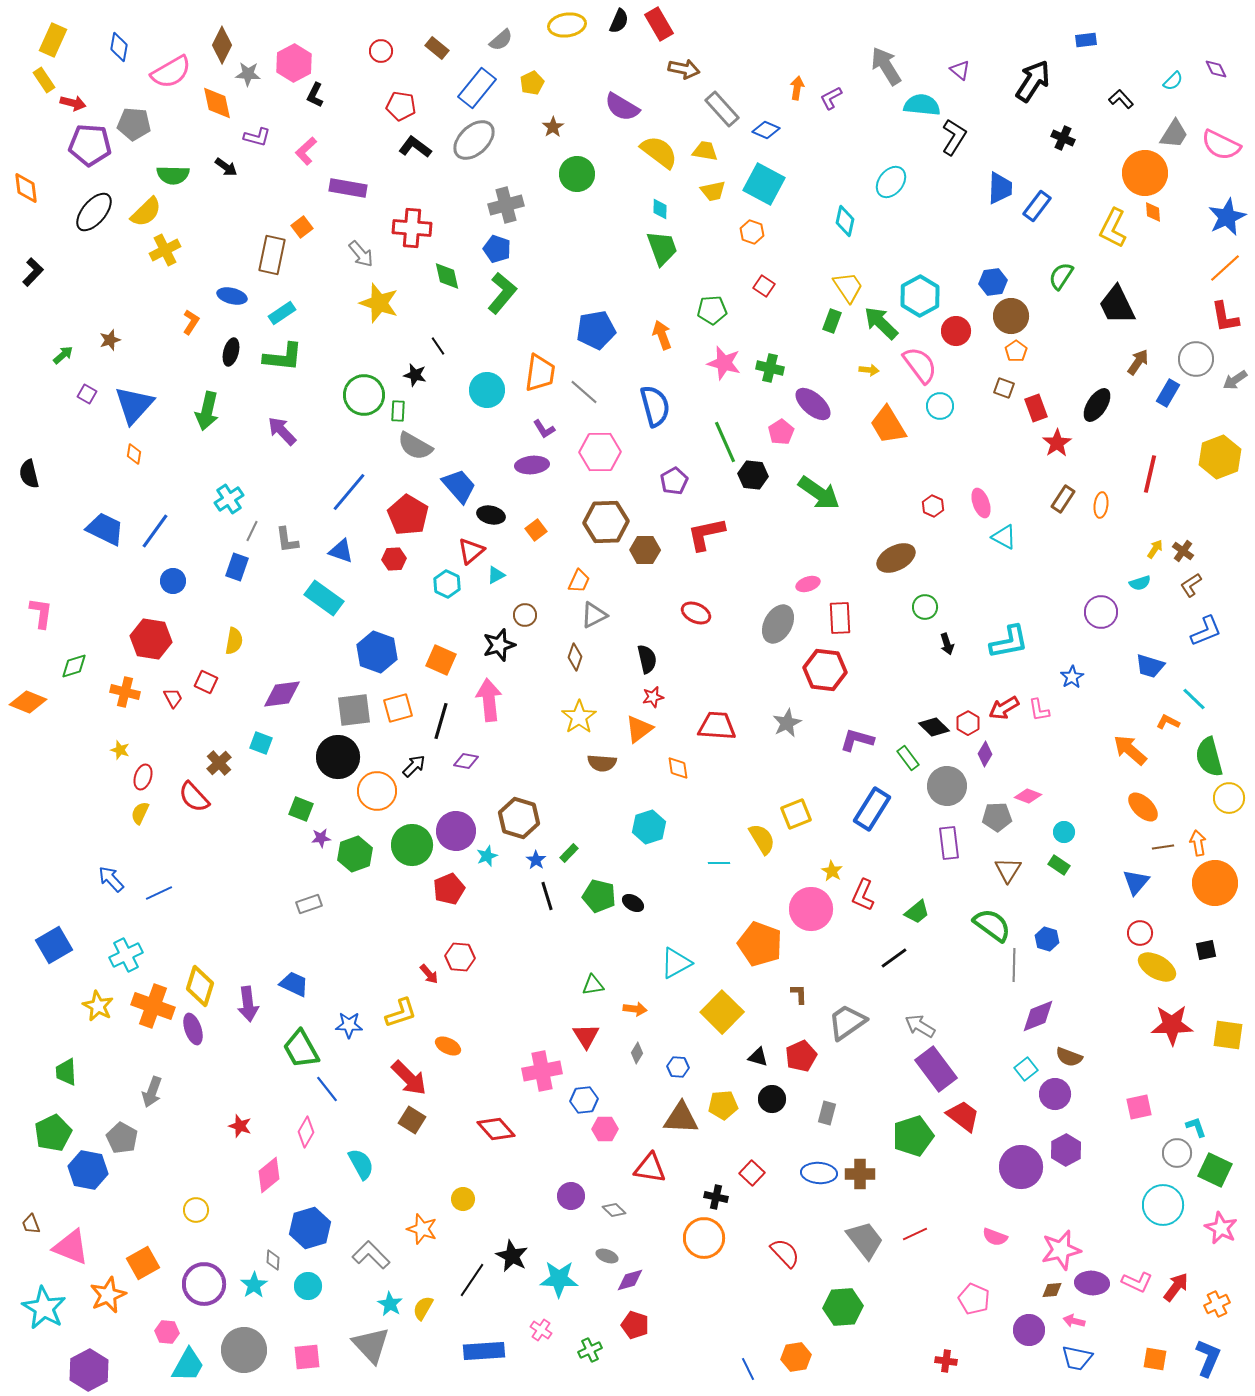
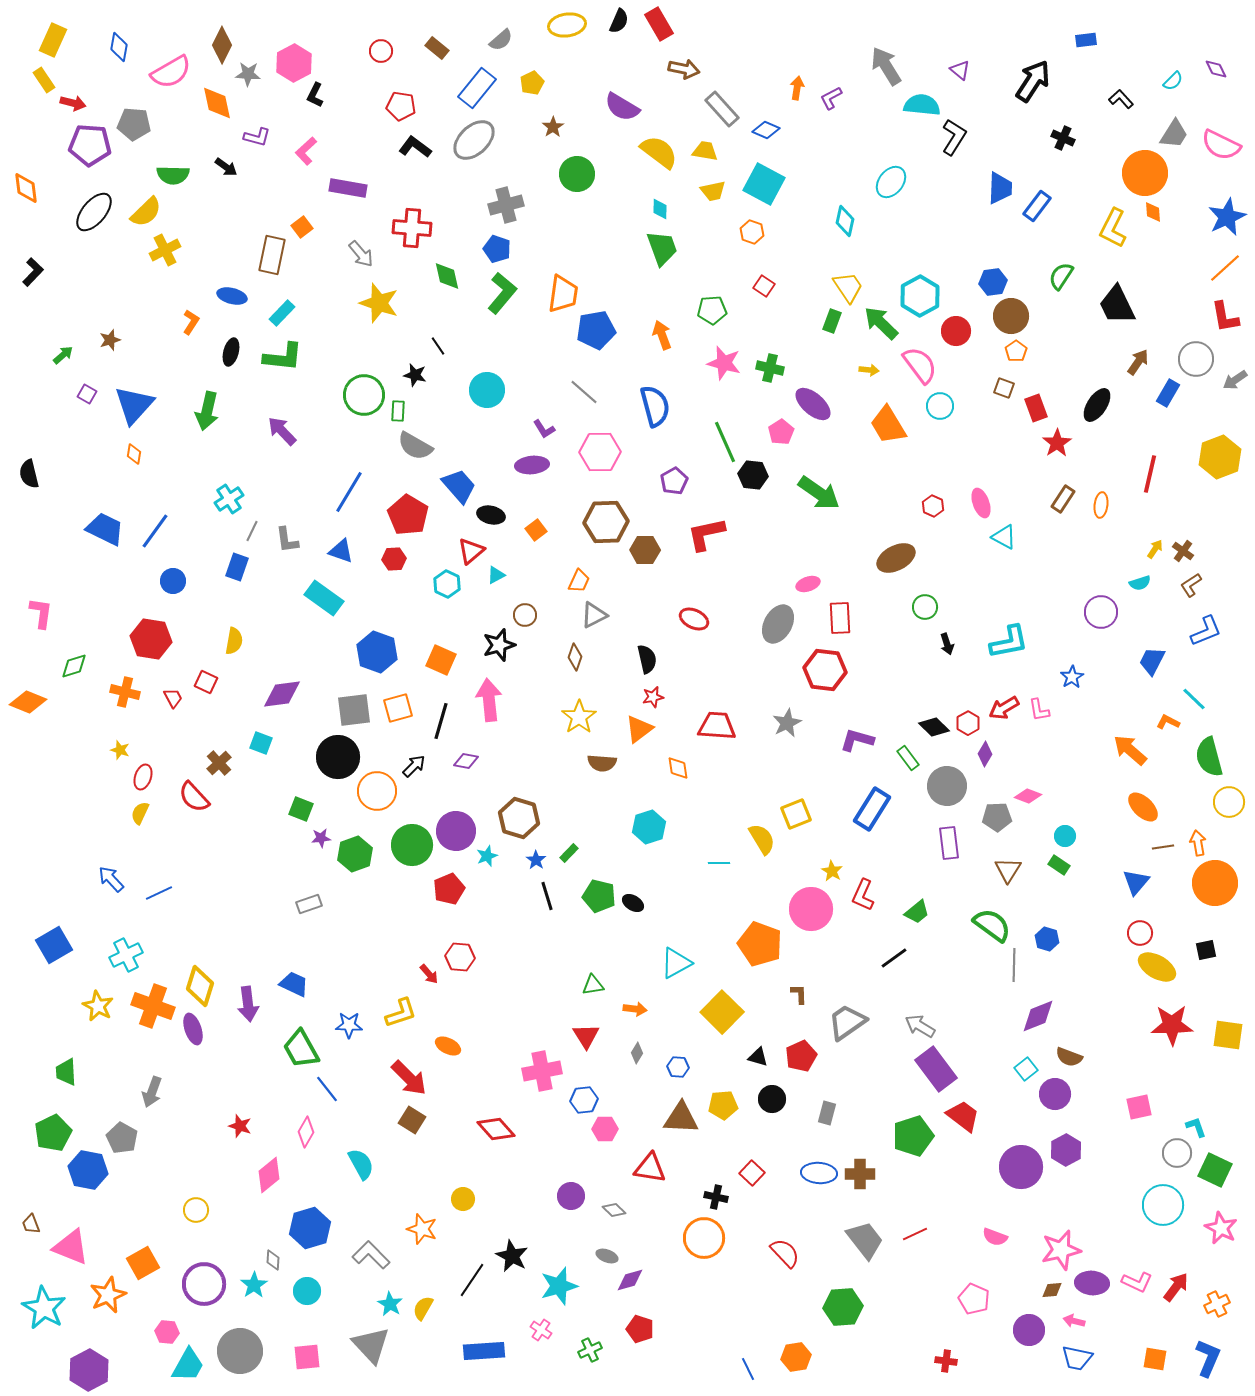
cyan rectangle at (282, 313): rotated 12 degrees counterclockwise
orange trapezoid at (540, 373): moved 23 px right, 79 px up
blue line at (349, 492): rotated 9 degrees counterclockwise
red ellipse at (696, 613): moved 2 px left, 6 px down
blue trapezoid at (1150, 666): moved 2 px right, 5 px up; rotated 100 degrees clockwise
yellow circle at (1229, 798): moved 4 px down
cyan circle at (1064, 832): moved 1 px right, 4 px down
cyan star at (559, 1279): moved 7 px down; rotated 18 degrees counterclockwise
cyan circle at (308, 1286): moved 1 px left, 5 px down
red pentagon at (635, 1325): moved 5 px right, 4 px down
gray circle at (244, 1350): moved 4 px left, 1 px down
